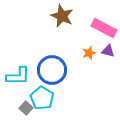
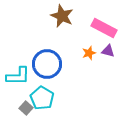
blue circle: moved 5 px left, 6 px up
